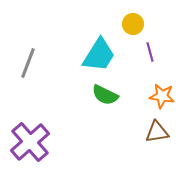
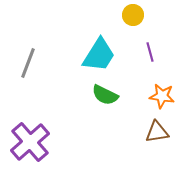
yellow circle: moved 9 px up
